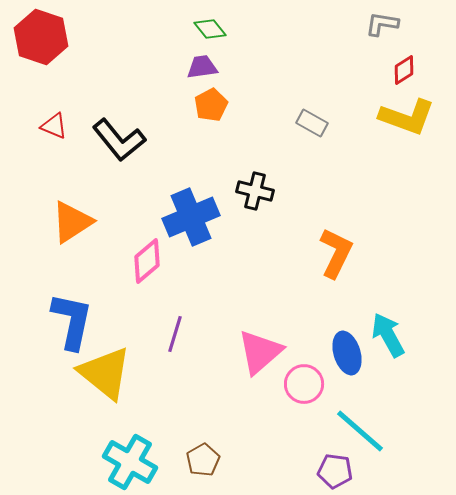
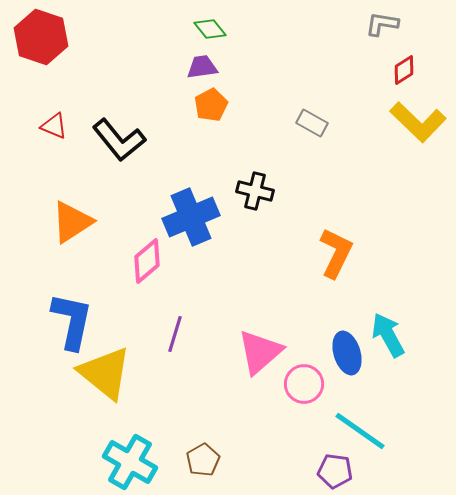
yellow L-shape: moved 11 px right, 5 px down; rotated 24 degrees clockwise
cyan line: rotated 6 degrees counterclockwise
